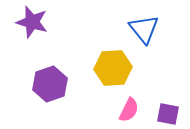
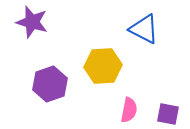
blue triangle: rotated 24 degrees counterclockwise
yellow hexagon: moved 10 px left, 2 px up
pink semicircle: rotated 15 degrees counterclockwise
